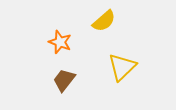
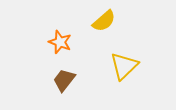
yellow triangle: moved 2 px right, 1 px up
